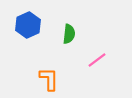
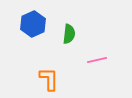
blue hexagon: moved 5 px right, 1 px up
pink line: rotated 24 degrees clockwise
